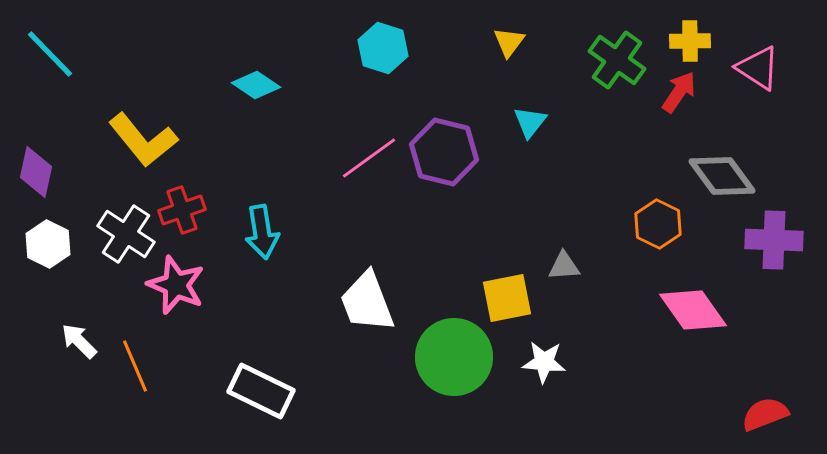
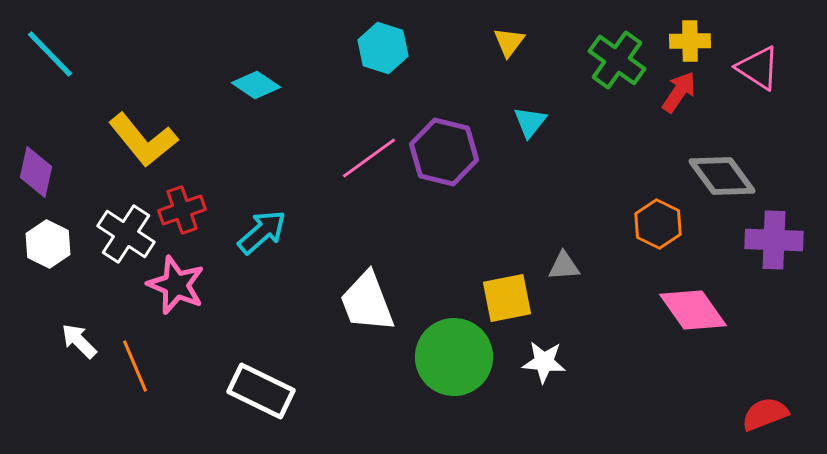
cyan arrow: rotated 122 degrees counterclockwise
